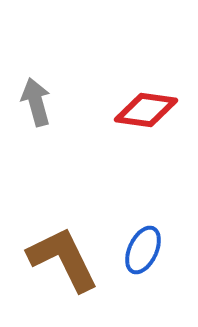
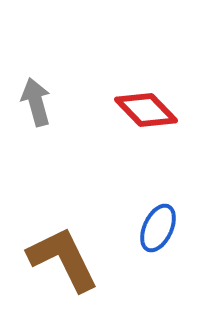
red diamond: rotated 38 degrees clockwise
blue ellipse: moved 15 px right, 22 px up
